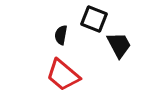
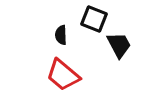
black semicircle: rotated 12 degrees counterclockwise
